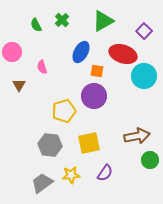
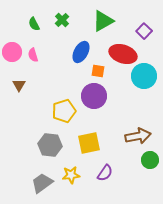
green semicircle: moved 2 px left, 1 px up
pink semicircle: moved 9 px left, 12 px up
orange square: moved 1 px right
brown arrow: moved 1 px right
